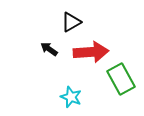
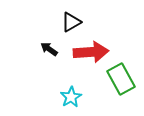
cyan star: rotated 20 degrees clockwise
